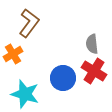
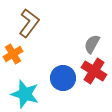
gray semicircle: rotated 36 degrees clockwise
